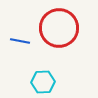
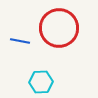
cyan hexagon: moved 2 px left
